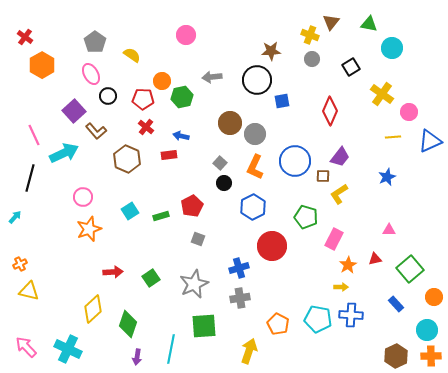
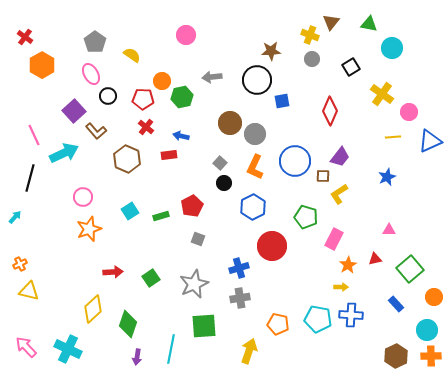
orange pentagon at (278, 324): rotated 15 degrees counterclockwise
